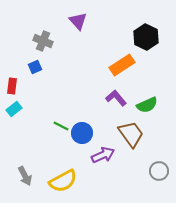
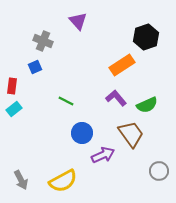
black hexagon: rotated 15 degrees clockwise
green line: moved 5 px right, 25 px up
gray arrow: moved 4 px left, 4 px down
